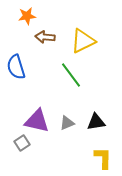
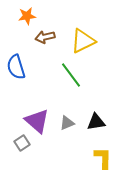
brown arrow: rotated 18 degrees counterclockwise
purple triangle: rotated 28 degrees clockwise
